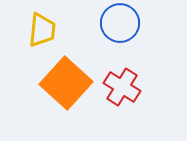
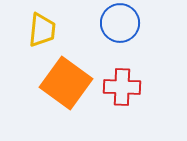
orange square: rotated 6 degrees counterclockwise
red cross: rotated 30 degrees counterclockwise
